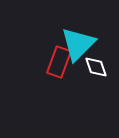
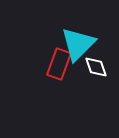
red rectangle: moved 2 px down
